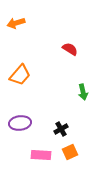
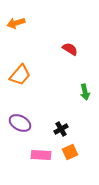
green arrow: moved 2 px right
purple ellipse: rotated 35 degrees clockwise
